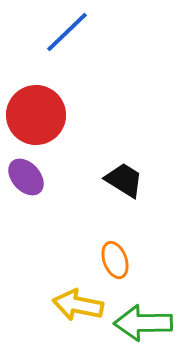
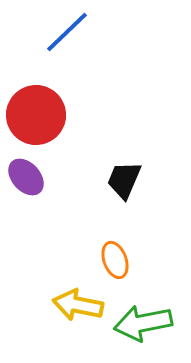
black trapezoid: rotated 99 degrees counterclockwise
green arrow: rotated 10 degrees counterclockwise
